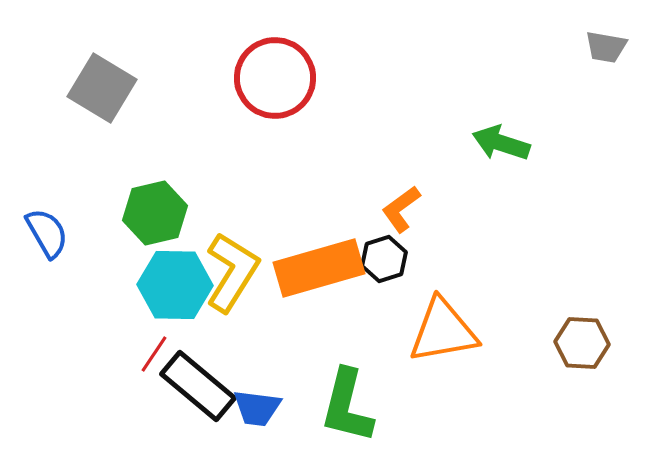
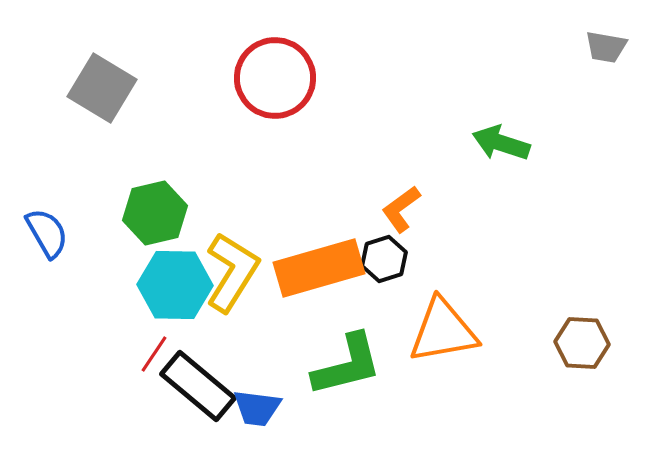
green L-shape: moved 41 px up; rotated 118 degrees counterclockwise
